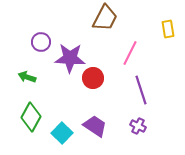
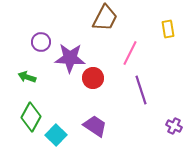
purple cross: moved 36 px right
cyan square: moved 6 px left, 2 px down
